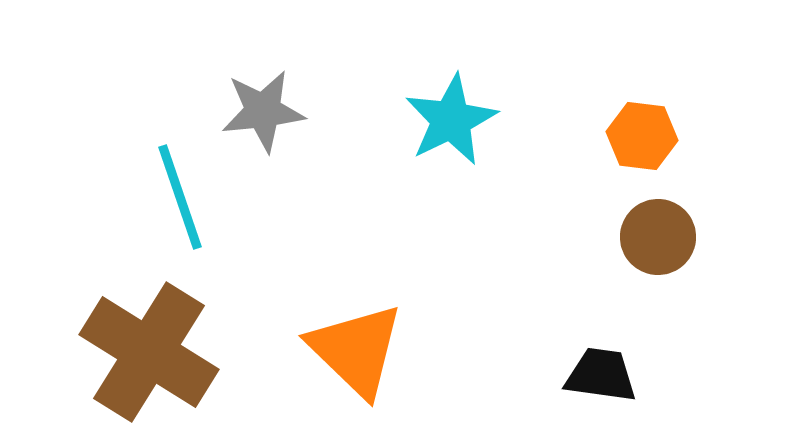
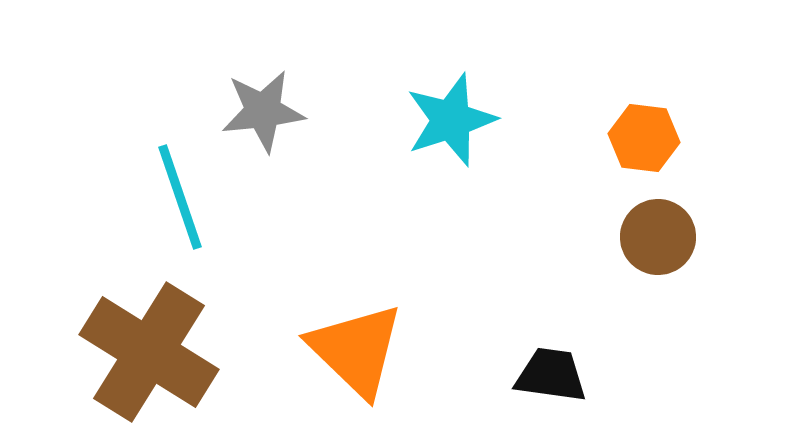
cyan star: rotated 8 degrees clockwise
orange hexagon: moved 2 px right, 2 px down
black trapezoid: moved 50 px left
